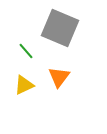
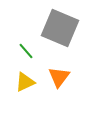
yellow triangle: moved 1 px right, 3 px up
